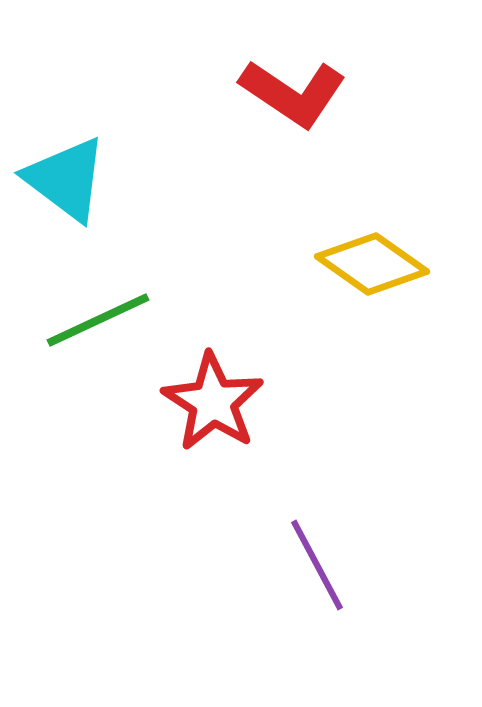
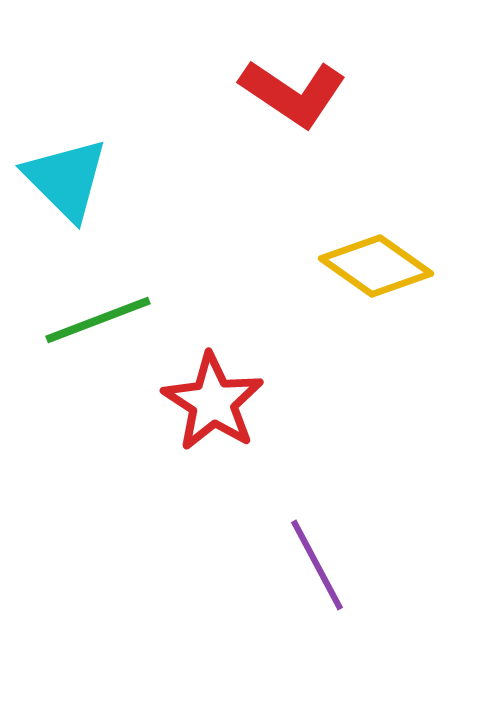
cyan triangle: rotated 8 degrees clockwise
yellow diamond: moved 4 px right, 2 px down
green line: rotated 4 degrees clockwise
